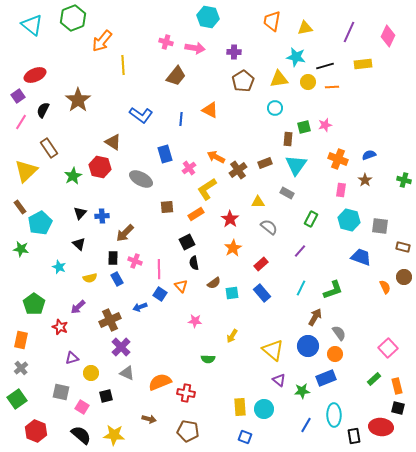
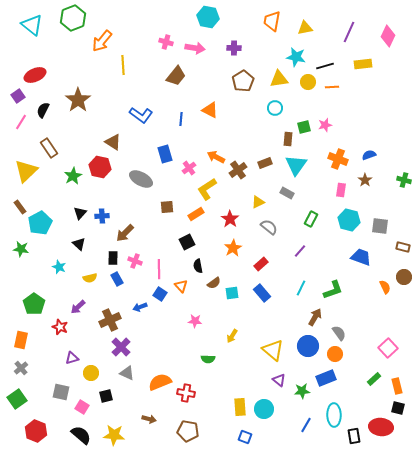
purple cross at (234, 52): moved 4 px up
yellow triangle at (258, 202): rotated 24 degrees counterclockwise
black semicircle at (194, 263): moved 4 px right, 3 px down
